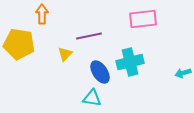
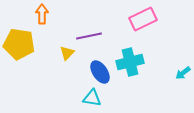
pink rectangle: rotated 20 degrees counterclockwise
yellow triangle: moved 2 px right, 1 px up
cyan arrow: rotated 21 degrees counterclockwise
